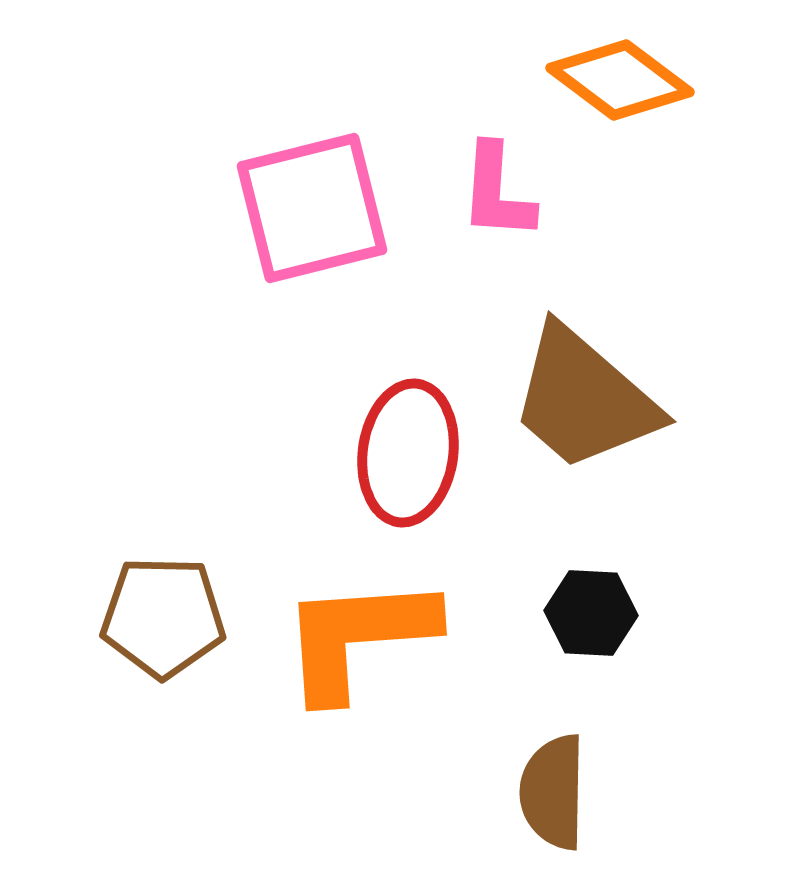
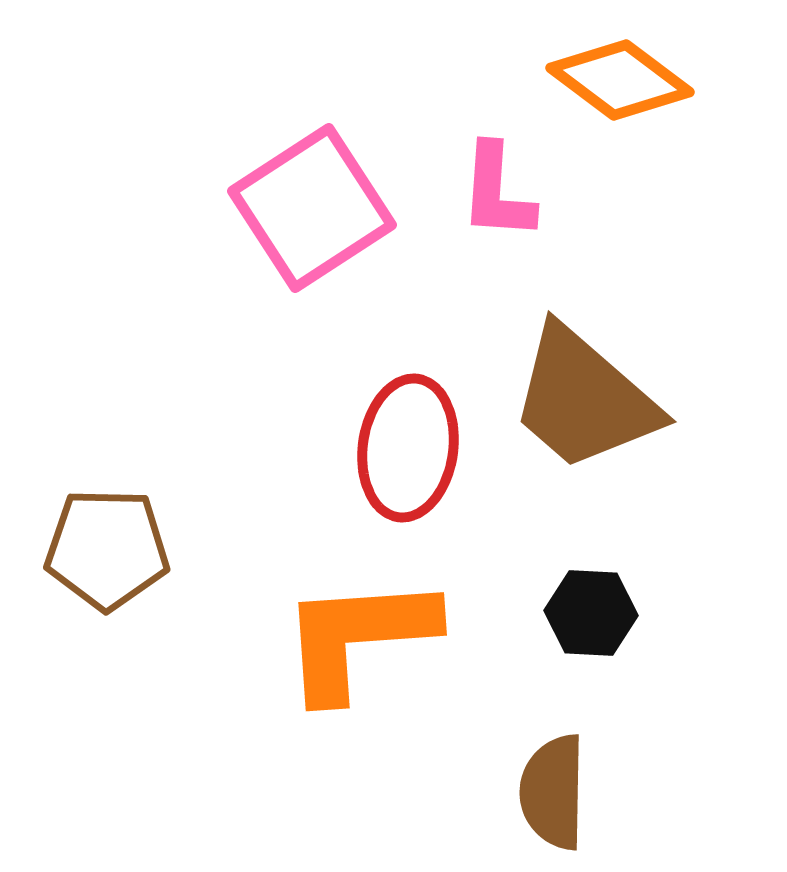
pink square: rotated 19 degrees counterclockwise
red ellipse: moved 5 px up
brown pentagon: moved 56 px left, 68 px up
